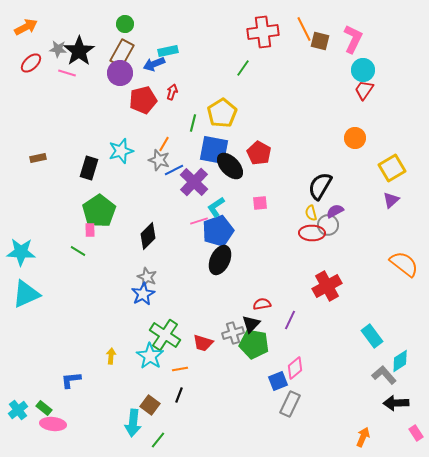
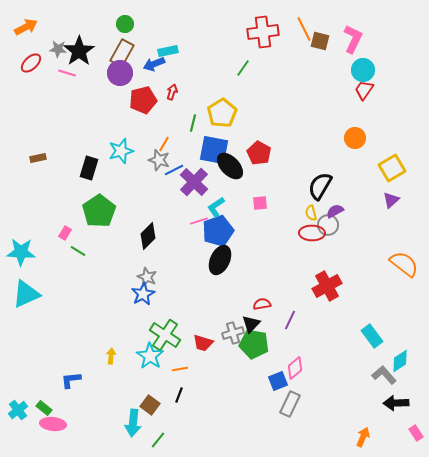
pink rectangle at (90, 230): moved 25 px left, 3 px down; rotated 32 degrees clockwise
